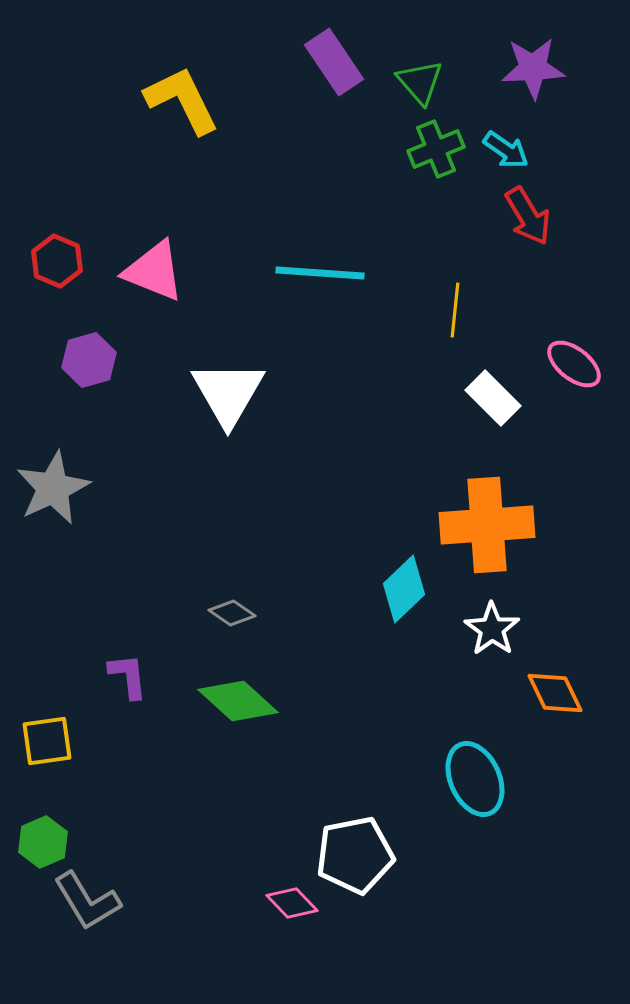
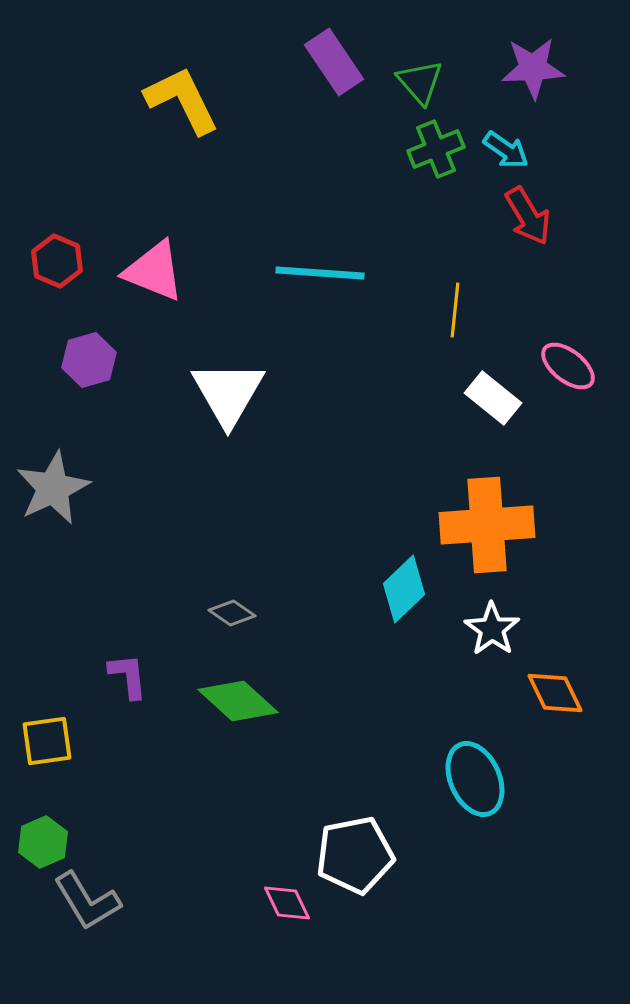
pink ellipse: moved 6 px left, 2 px down
white rectangle: rotated 6 degrees counterclockwise
pink diamond: moved 5 px left; rotated 18 degrees clockwise
